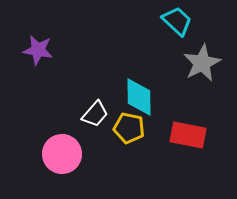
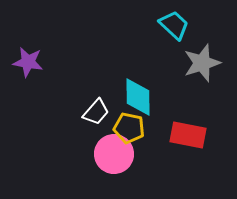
cyan trapezoid: moved 3 px left, 4 px down
purple star: moved 10 px left, 12 px down
gray star: rotated 9 degrees clockwise
cyan diamond: moved 1 px left
white trapezoid: moved 1 px right, 2 px up
pink circle: moved 52 px right
